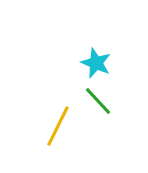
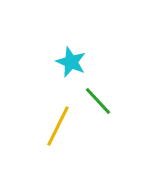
cyan star: moved 25 px left, 1 px up
